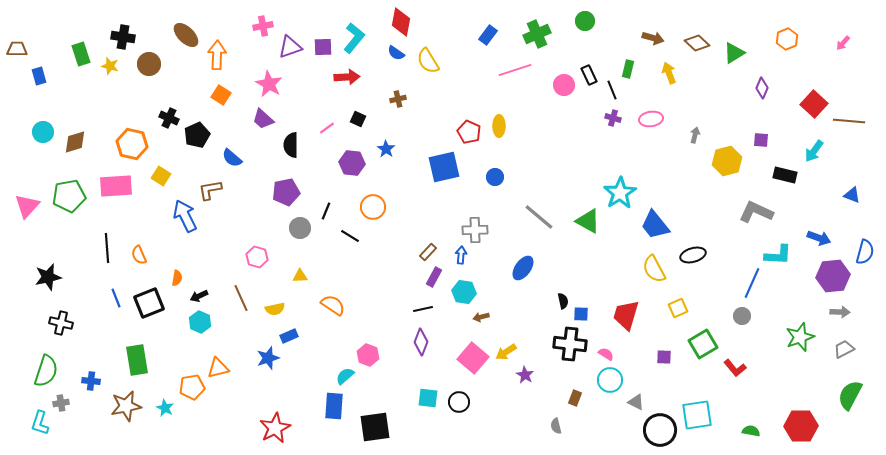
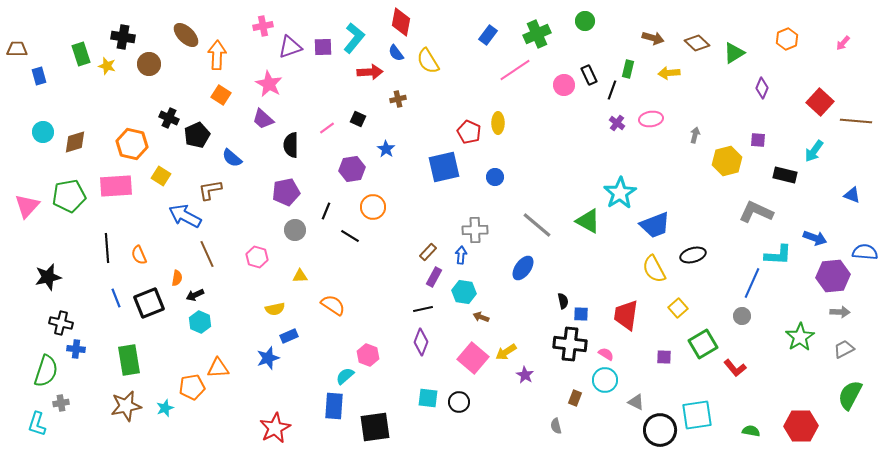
blue semicircle at (396, 53): rotated 18 degrees clockwise
yellow star at (110, 66): moved 3 px left
pink line at (515, 70): rotated 16 degrees counterclockwise
yellow arrow at (669, 73): rotated 75 degrees counterclockwise
red arrow at (347, 77): moved 23 px right, 5 px up
black line at (612, 90): rotated 42 degrees clockwise
red square at (814, 104): moved 6 px right, 2 px up
purple cross at (613, 118): moved 4 px right, 5 px down; rotated 21 degrees clockwise
brown line at (849, 121): moved 7 px right
yellow ellipse at (499, 126): moved 1 px left, 3 px up
purple square at (761, 140): moved 3 px left
purple hexagon at (352, 163): moved 6 px down; rotated 15 degrees counterclockwise
blue arrow at (185, 216): rotated 36 degrees counterclockwise
gray line at (539, 217): moved 2 px left, 8 px down
blue trapezoid at (655, 225): rotated 72 degrees counterclockwise
gray circle at (300, 228): moved 5 px left, 2 px down
blue arrow at (819, 238): moved 4 px left
blue semicircle at (865, 252): rotated 100 degrees counterclockwise
black arrow at (199, 296): moved 4 px left, 1 px up
brown line at (241, 298): moved 34 px left, 44 px up
yellow square at (678, 308): rotated 18 degrees counterclockwise
red trapezoid at (626, 315): rotated 8 degrees counterclockwise
brown arrow at (481, 317): rotated 35 degrees clockwise
green star at (800, 337): rotated 12 degrees counterclockwise
green rectangle at (137, 360): moved 8 px left
orange triangle at (218, 368): rotated 10 degrees clockwise
cyan circle at (610, 380): moved 5 px left
blue cross at (91, 381): moved 15 px left, 32 px up
cyan star at (165, 408): rotated 24 degrees clockwise
cyan L-shape at (40, 423): moved 3 px left, 1 px down
